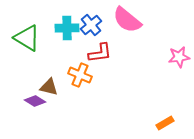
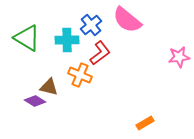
cyan cross: moved 12 px down
red L-shape: rotated 30 degrees counterclockwise
orange rectangle: moved 20 px left
